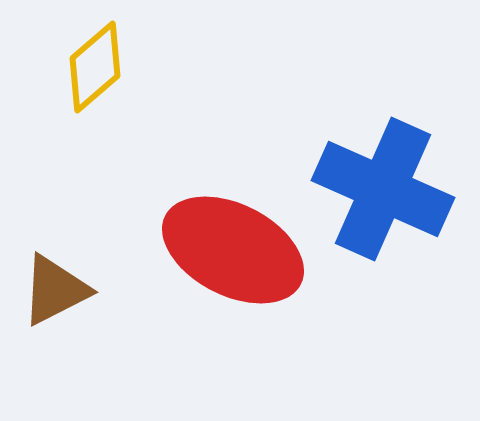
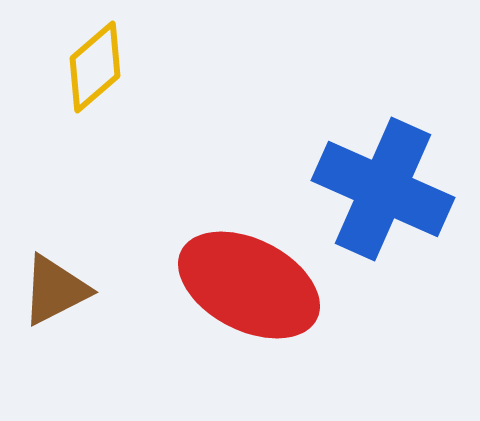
red ellipse: moved 16 px right, 35 px down
